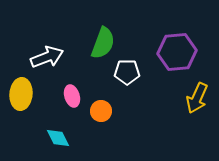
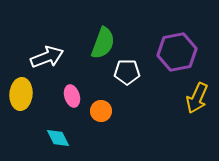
purple hexagon: rotated 6 degrees counterclockwise
